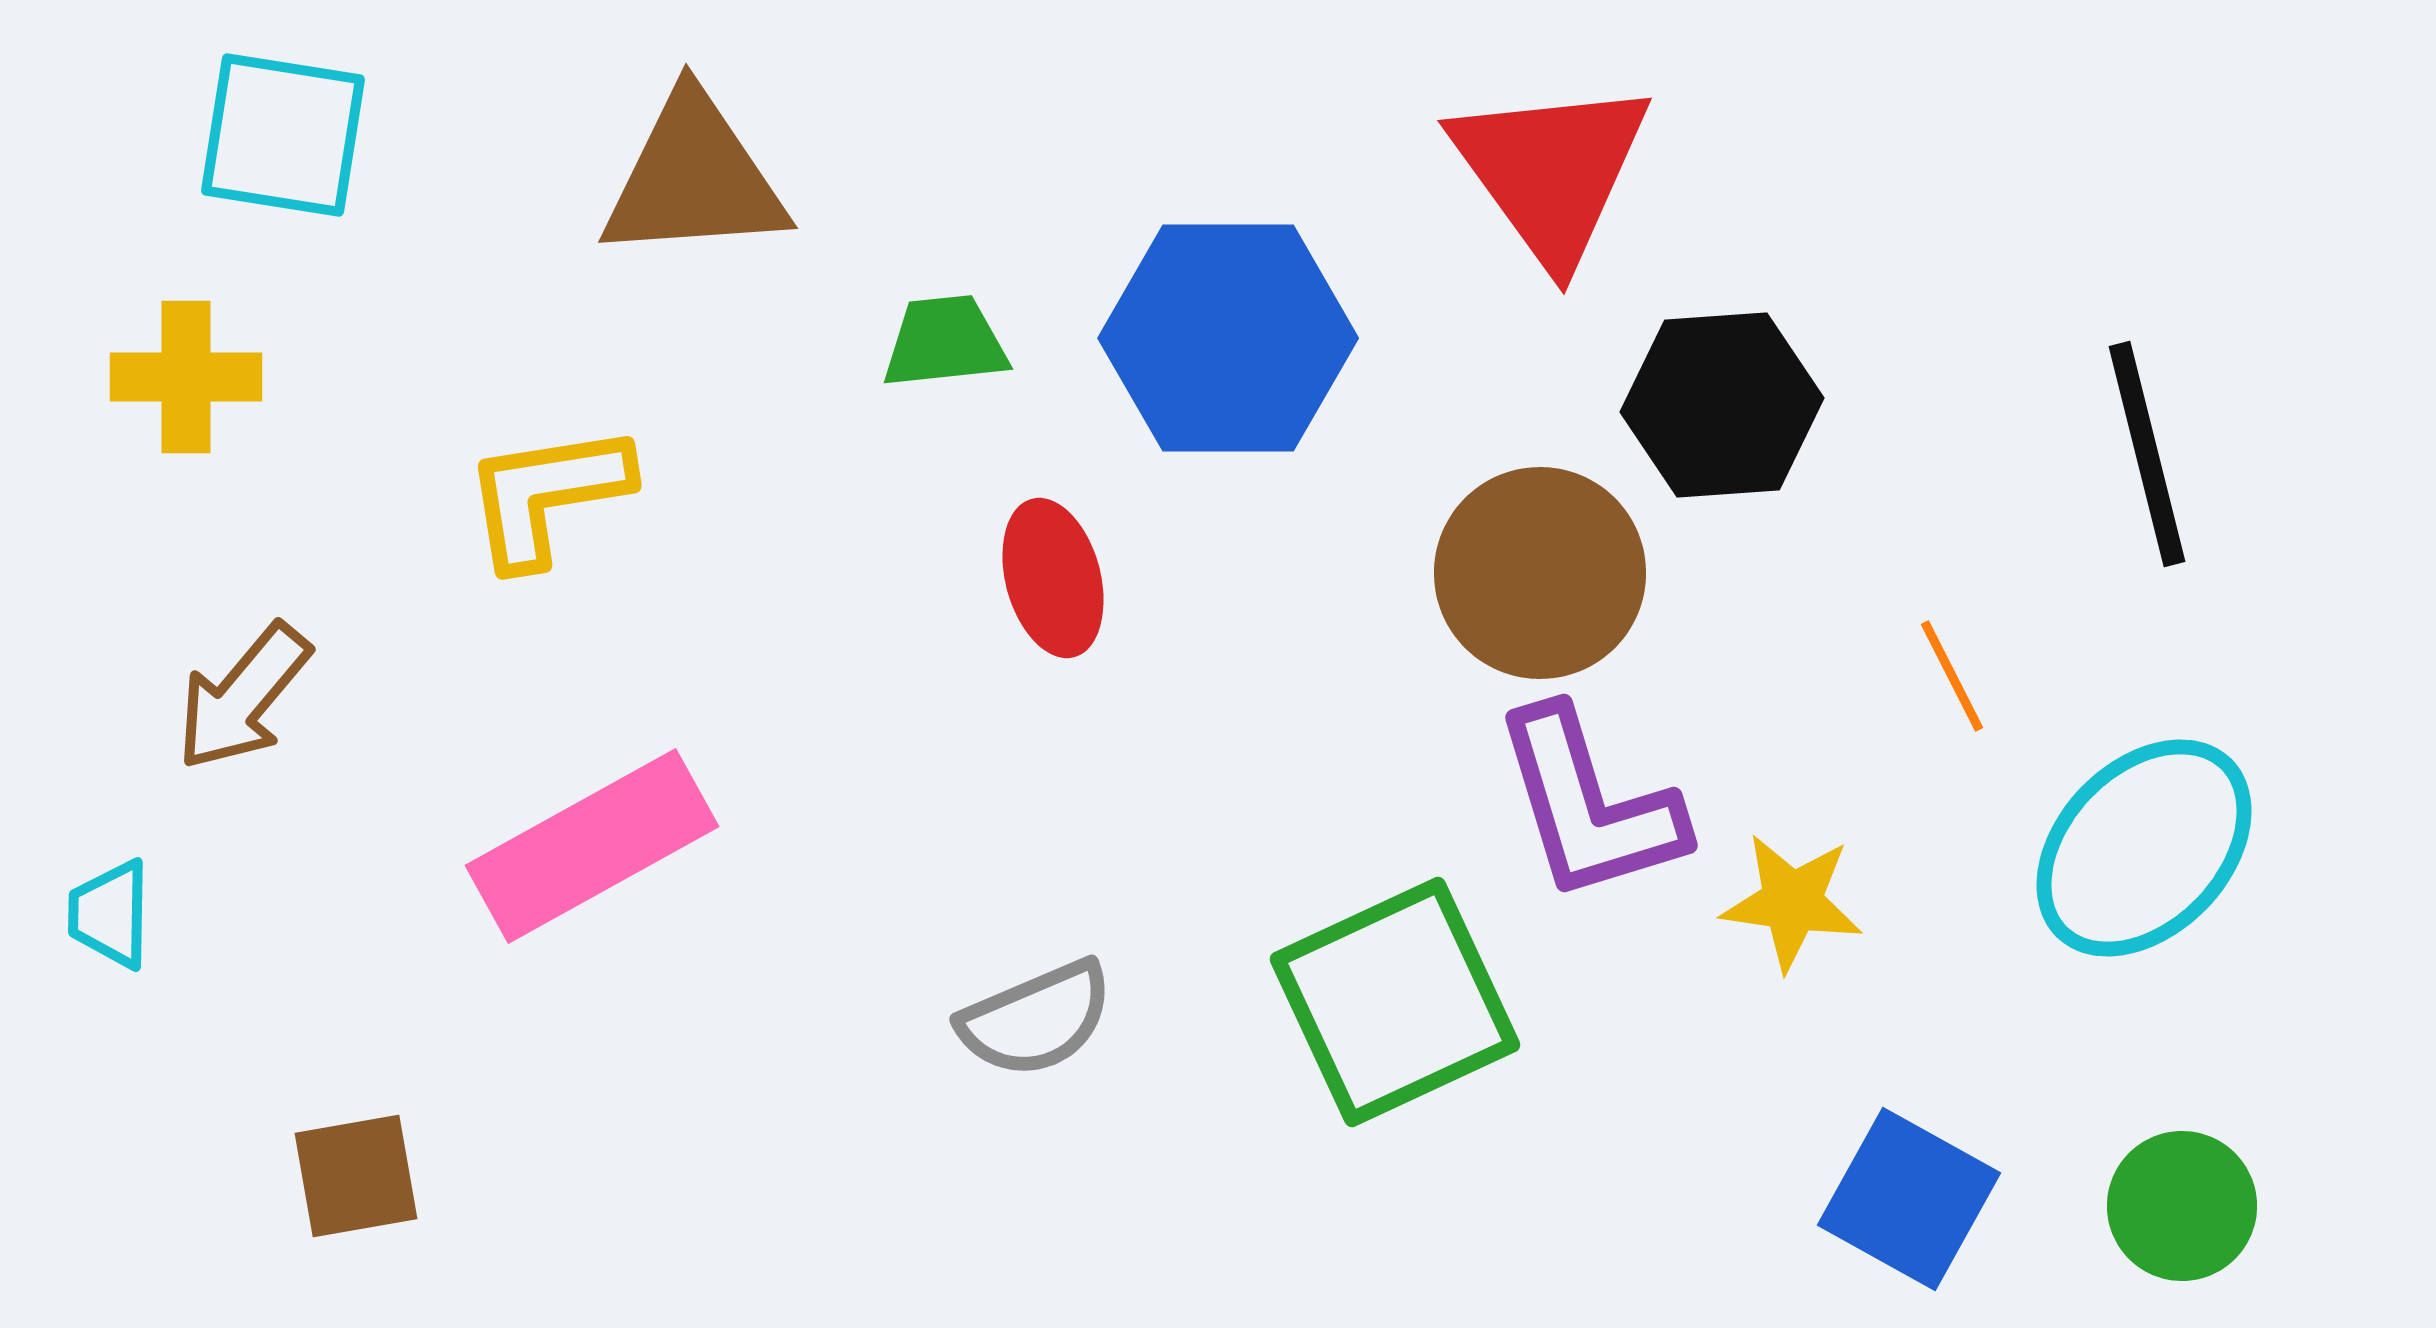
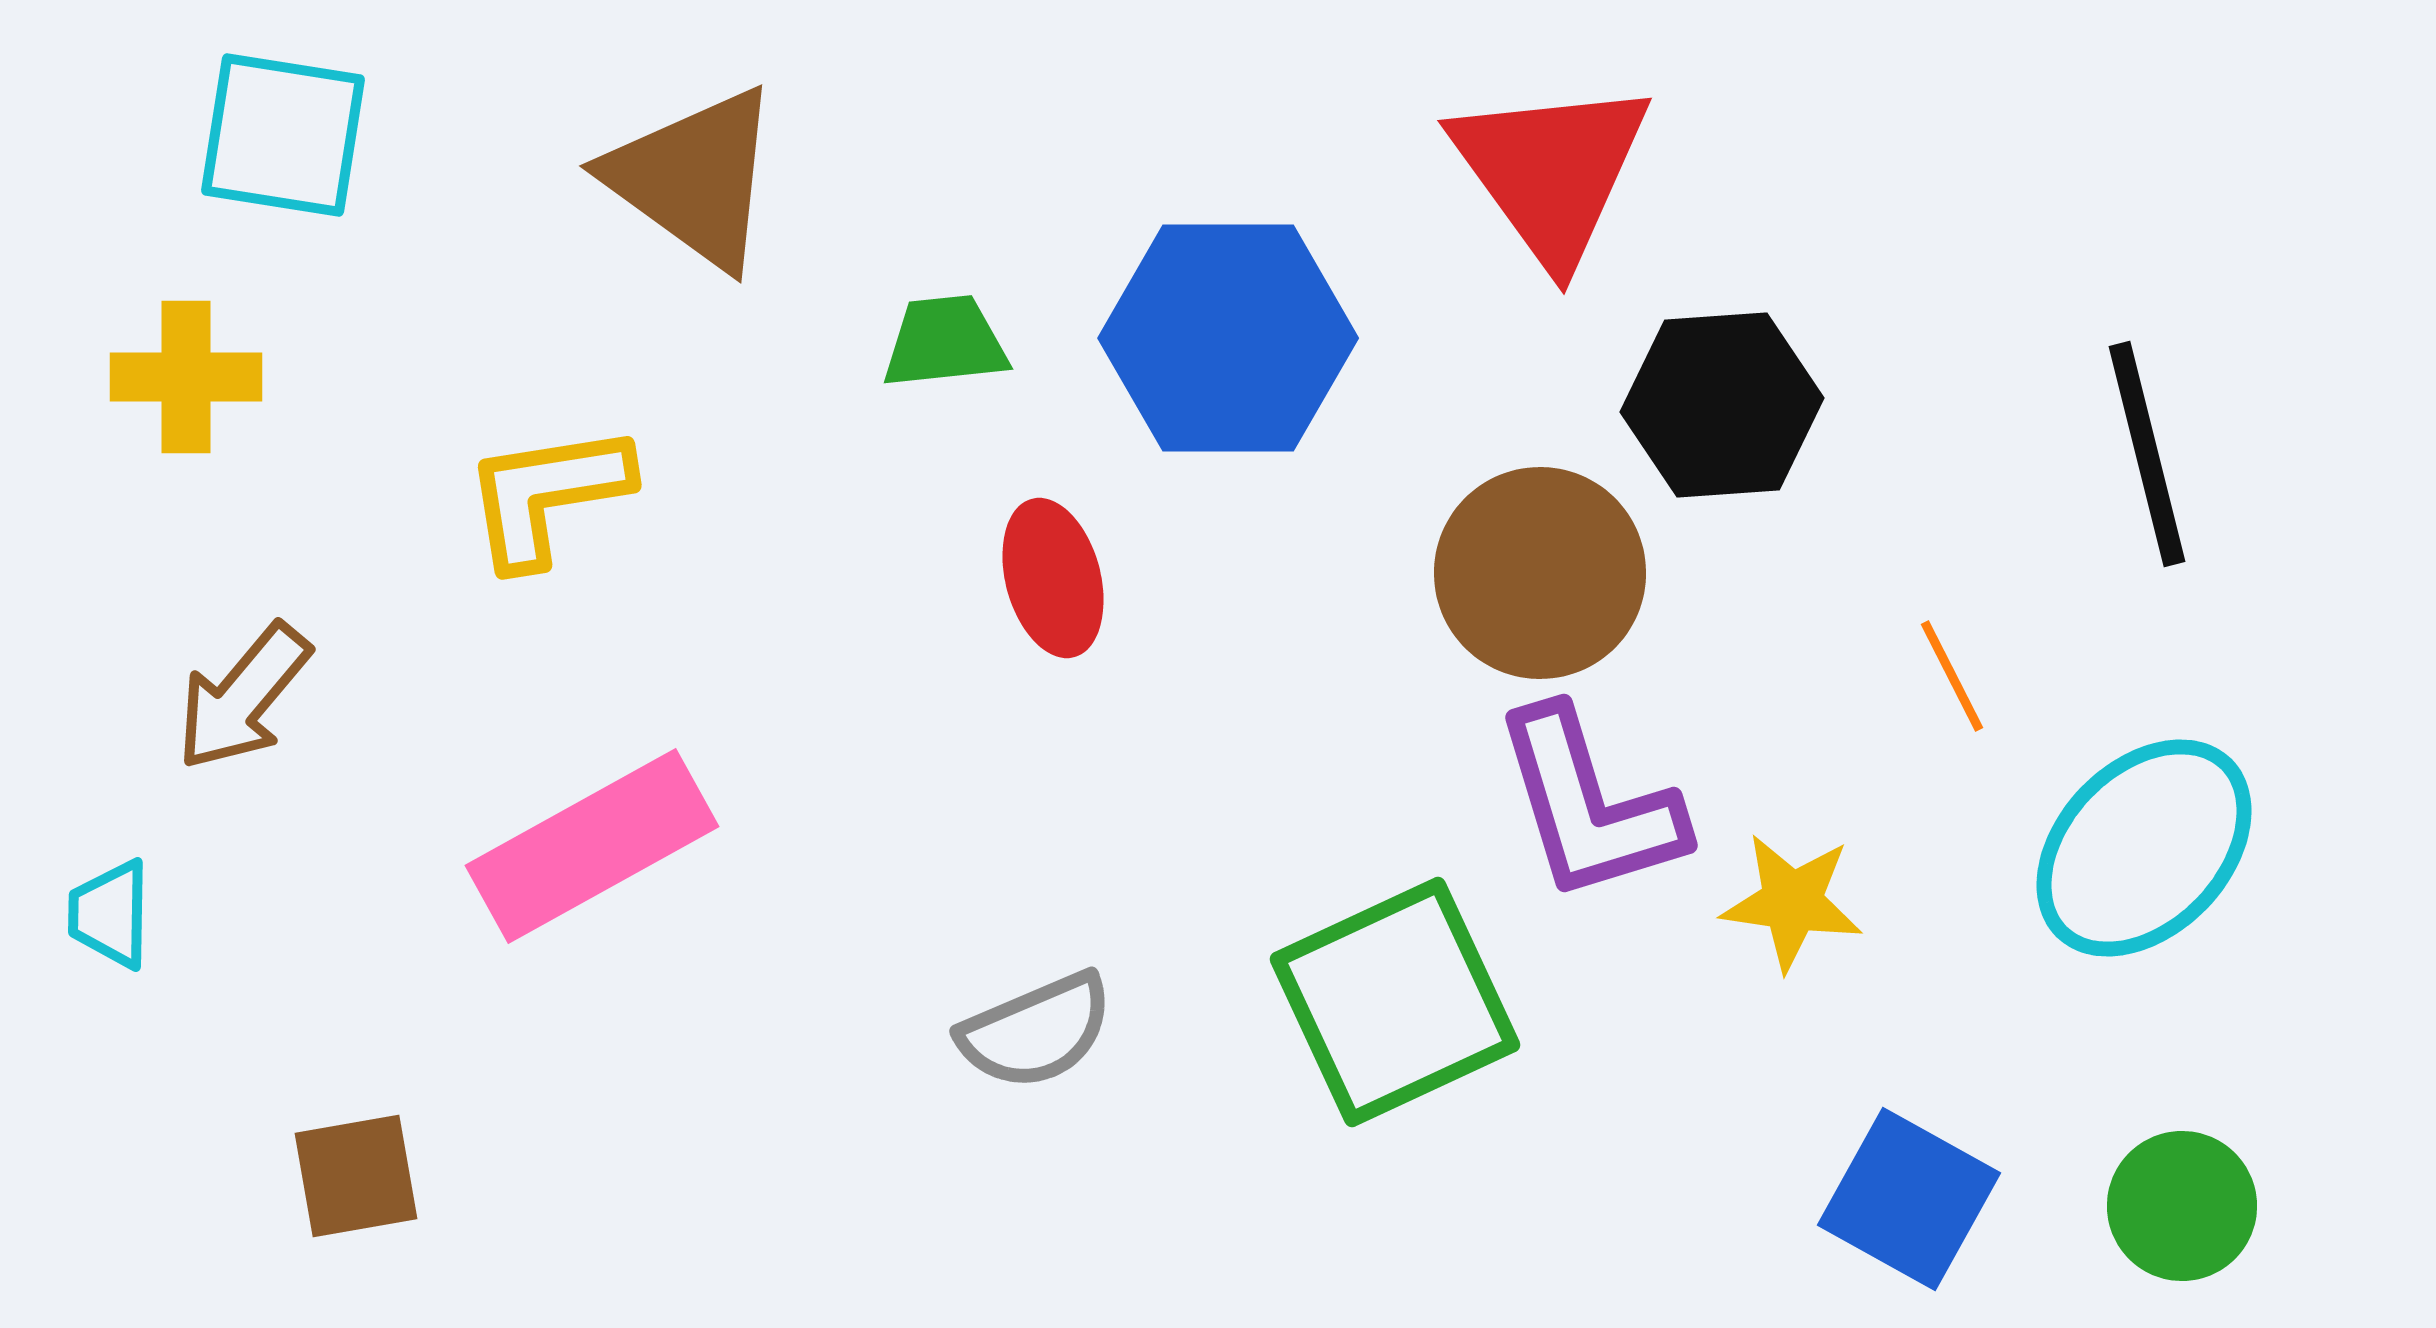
brown triangle: rotated 40 degrees clockwise
gray semicircle: moved 12 px down
